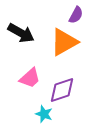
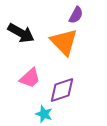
orange triangle: rotated 44 degrees counterclockwise
